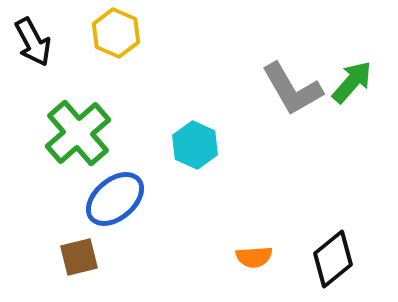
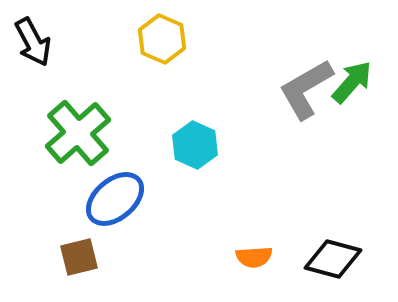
yellow hexagon: moved 46 px right, 6 px down
gray L-shape: moved 14 px right; rotated 90 degrees clockwise
black diamond: rotated 54 degrees clockwise
